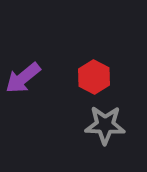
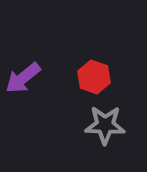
red hexagon: rotated 8 degrees counterclockwise
